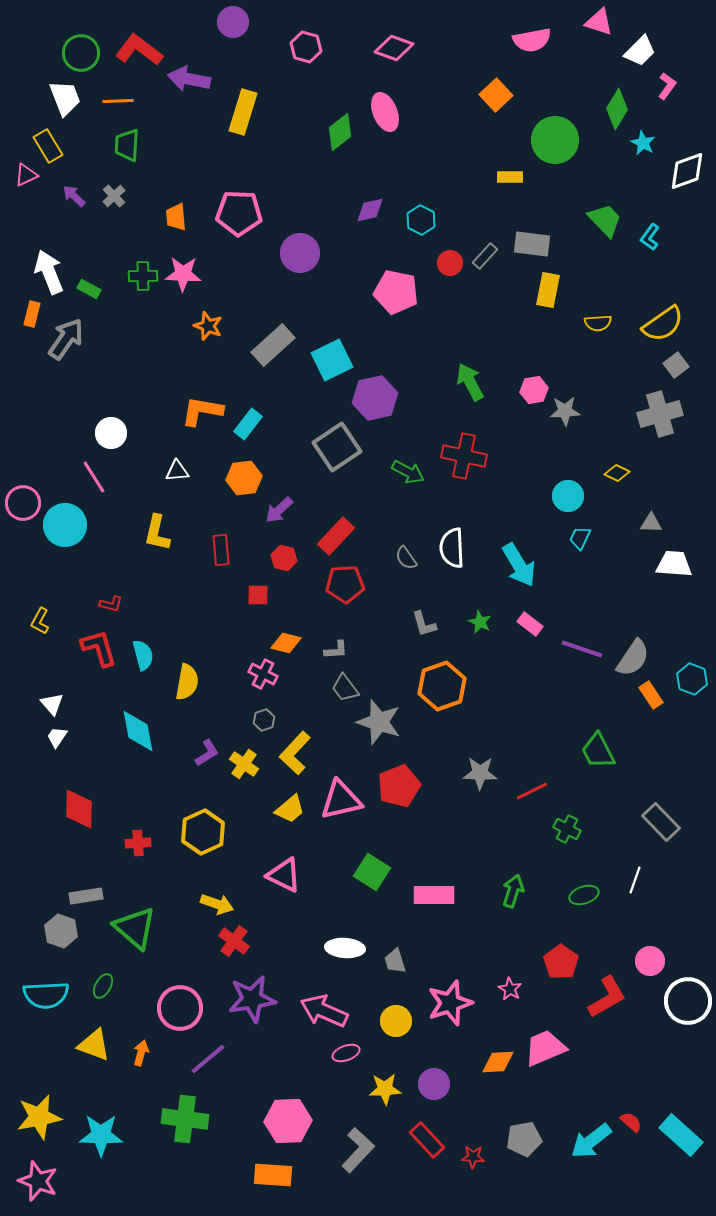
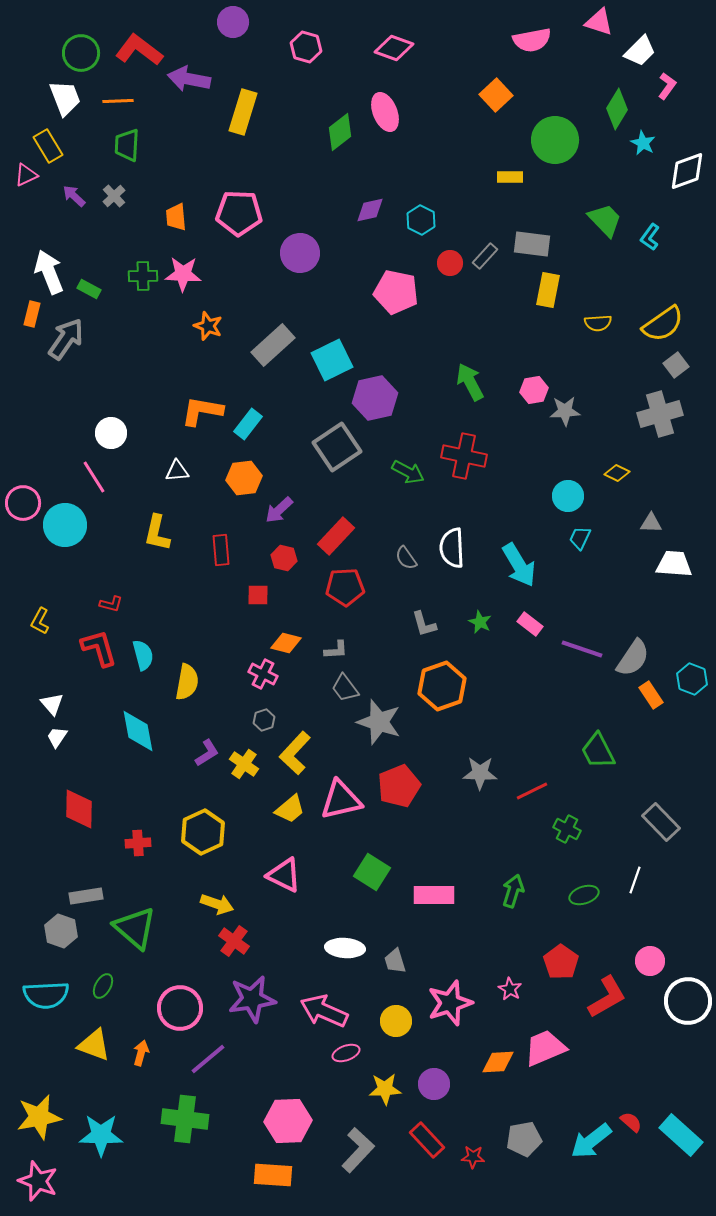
red pentagon at (345, 584): moved 3 px down
